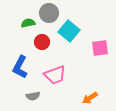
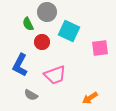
gray circle: moved 2 px left, 1 px up
green semicircle: moved 1 px down; rotated 104 degrees counterclockwise
cyan square: rotated 15 degrees counterclockwise
blue L-shape: moved 2 px up
gray semicircle: moved 2 px left, 1 px up; rotated 40 degrees clockwise
